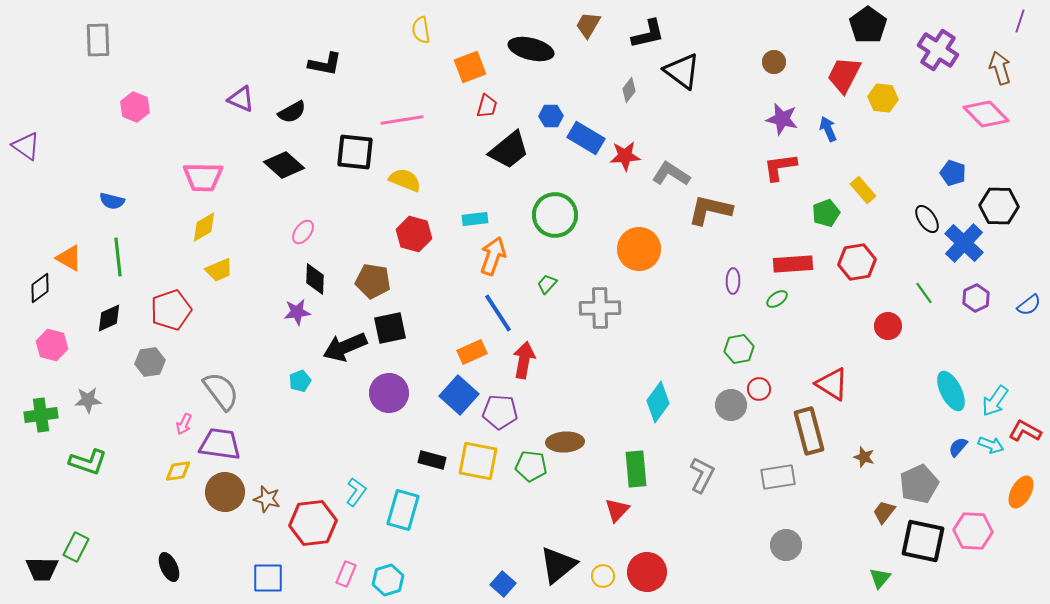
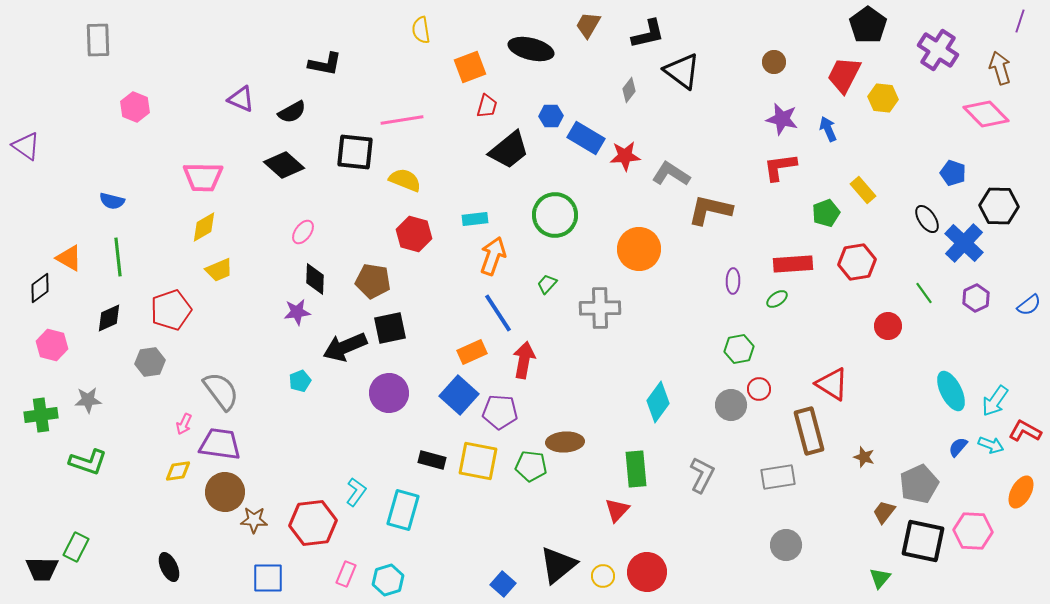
brown star at (267, 499): moved 13 px left, 21 px down; rotated 12 degrees counterclockwise
